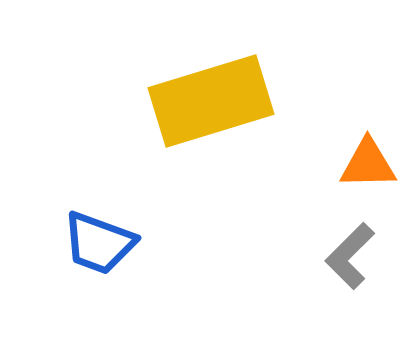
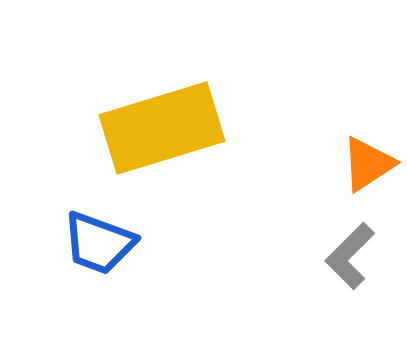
yellow rectangle: moved 49 px left, 27 px down
orange triangle: rotated 32 degrees counterclockwise
